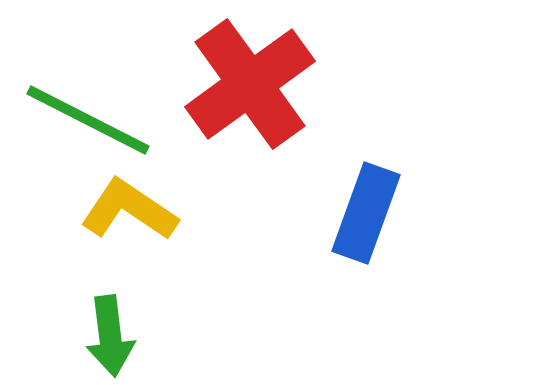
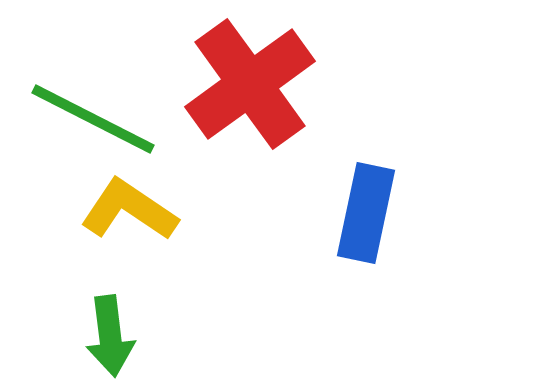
green line: moved 5 px right, 1 px up
blue rectangle: rotated 8 degrees counterclockwise
